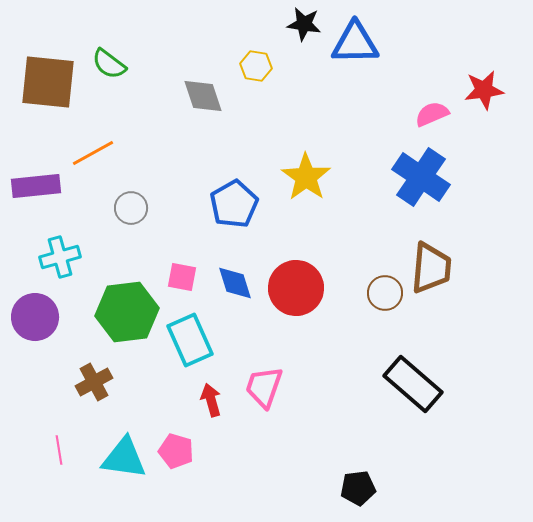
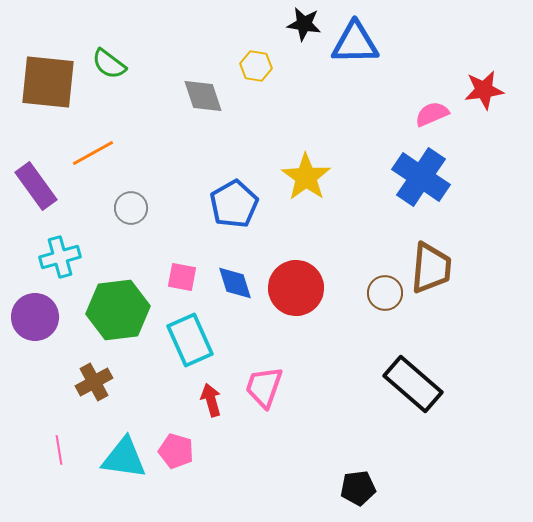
purple rectangle: rotated 60 degrees clockwise
green hexagon: moved 9 px left, 2 px up
